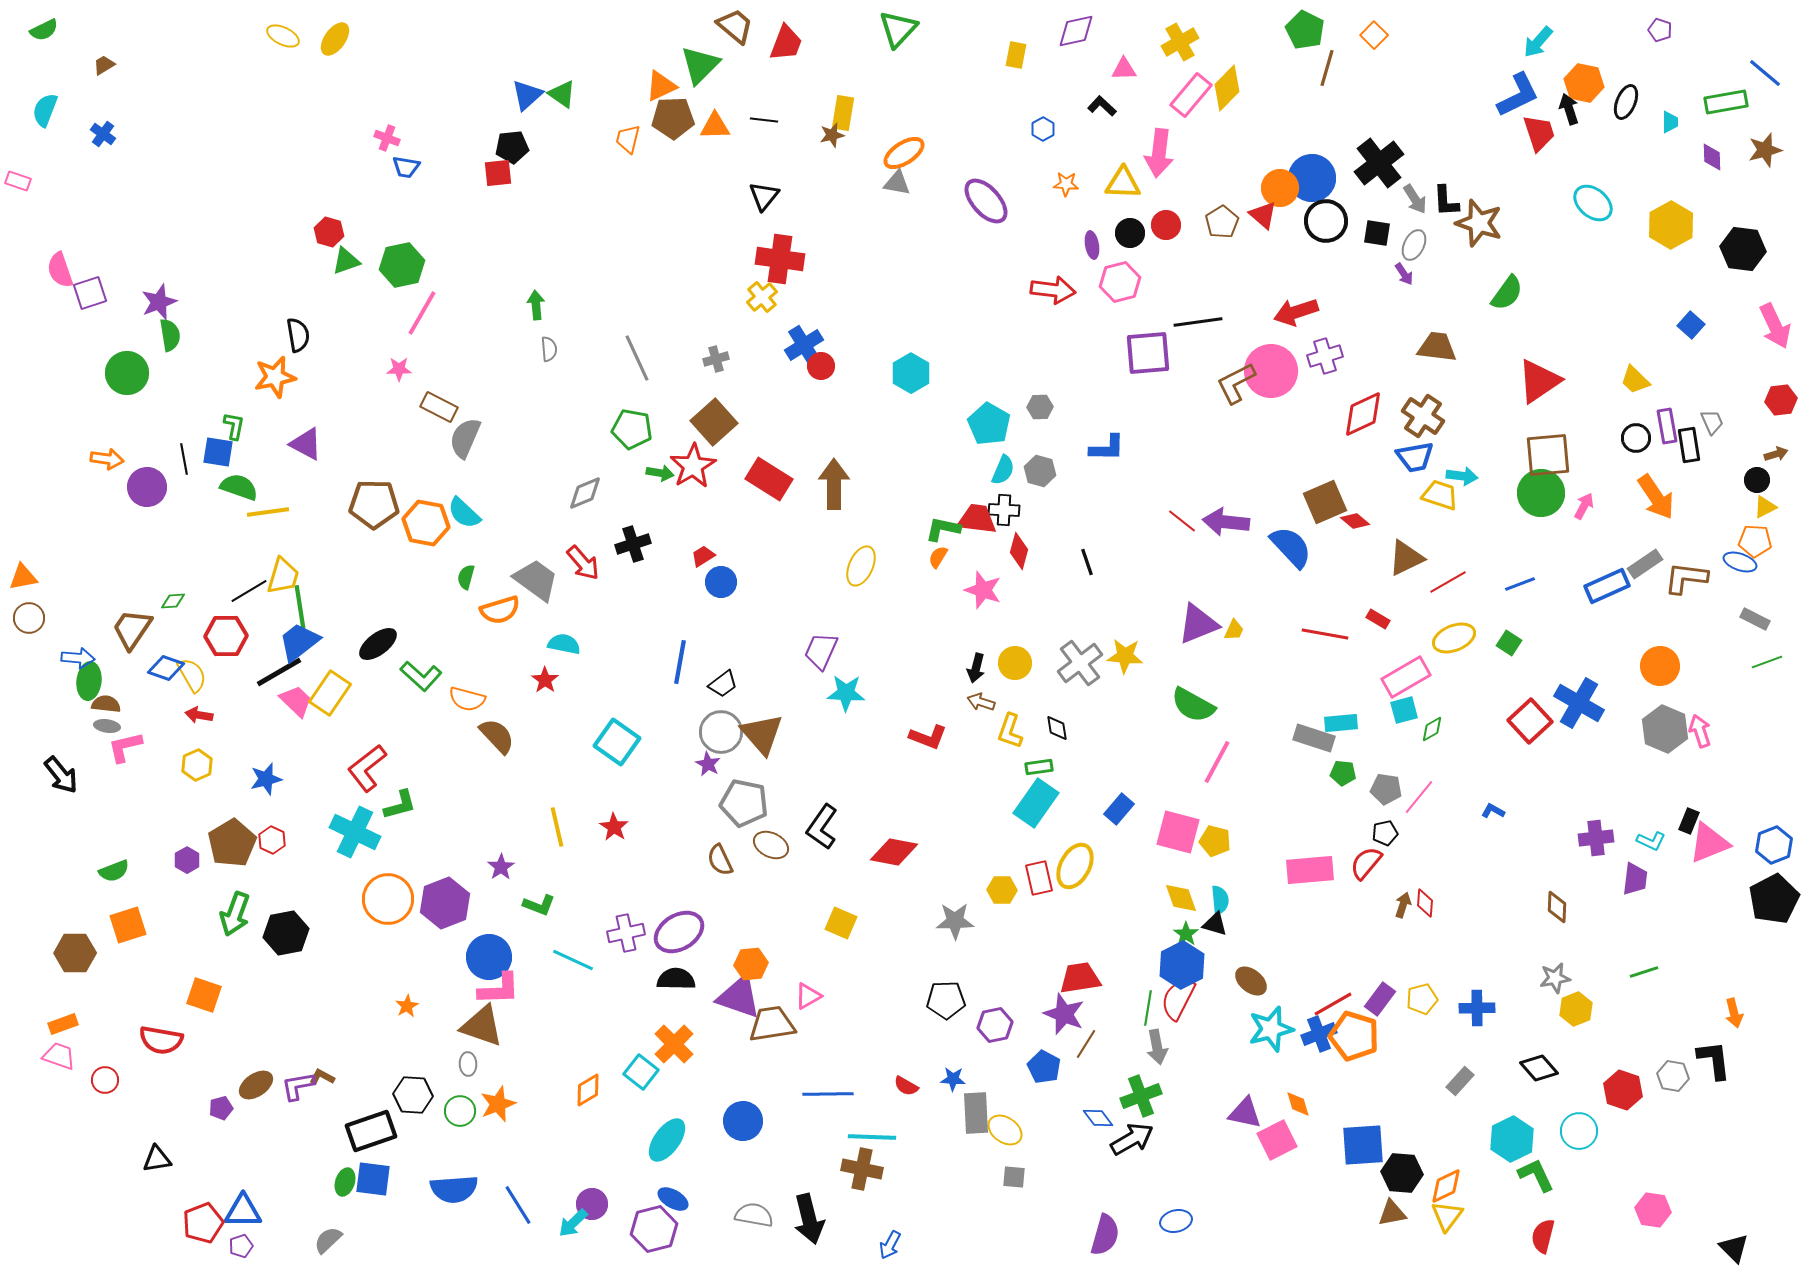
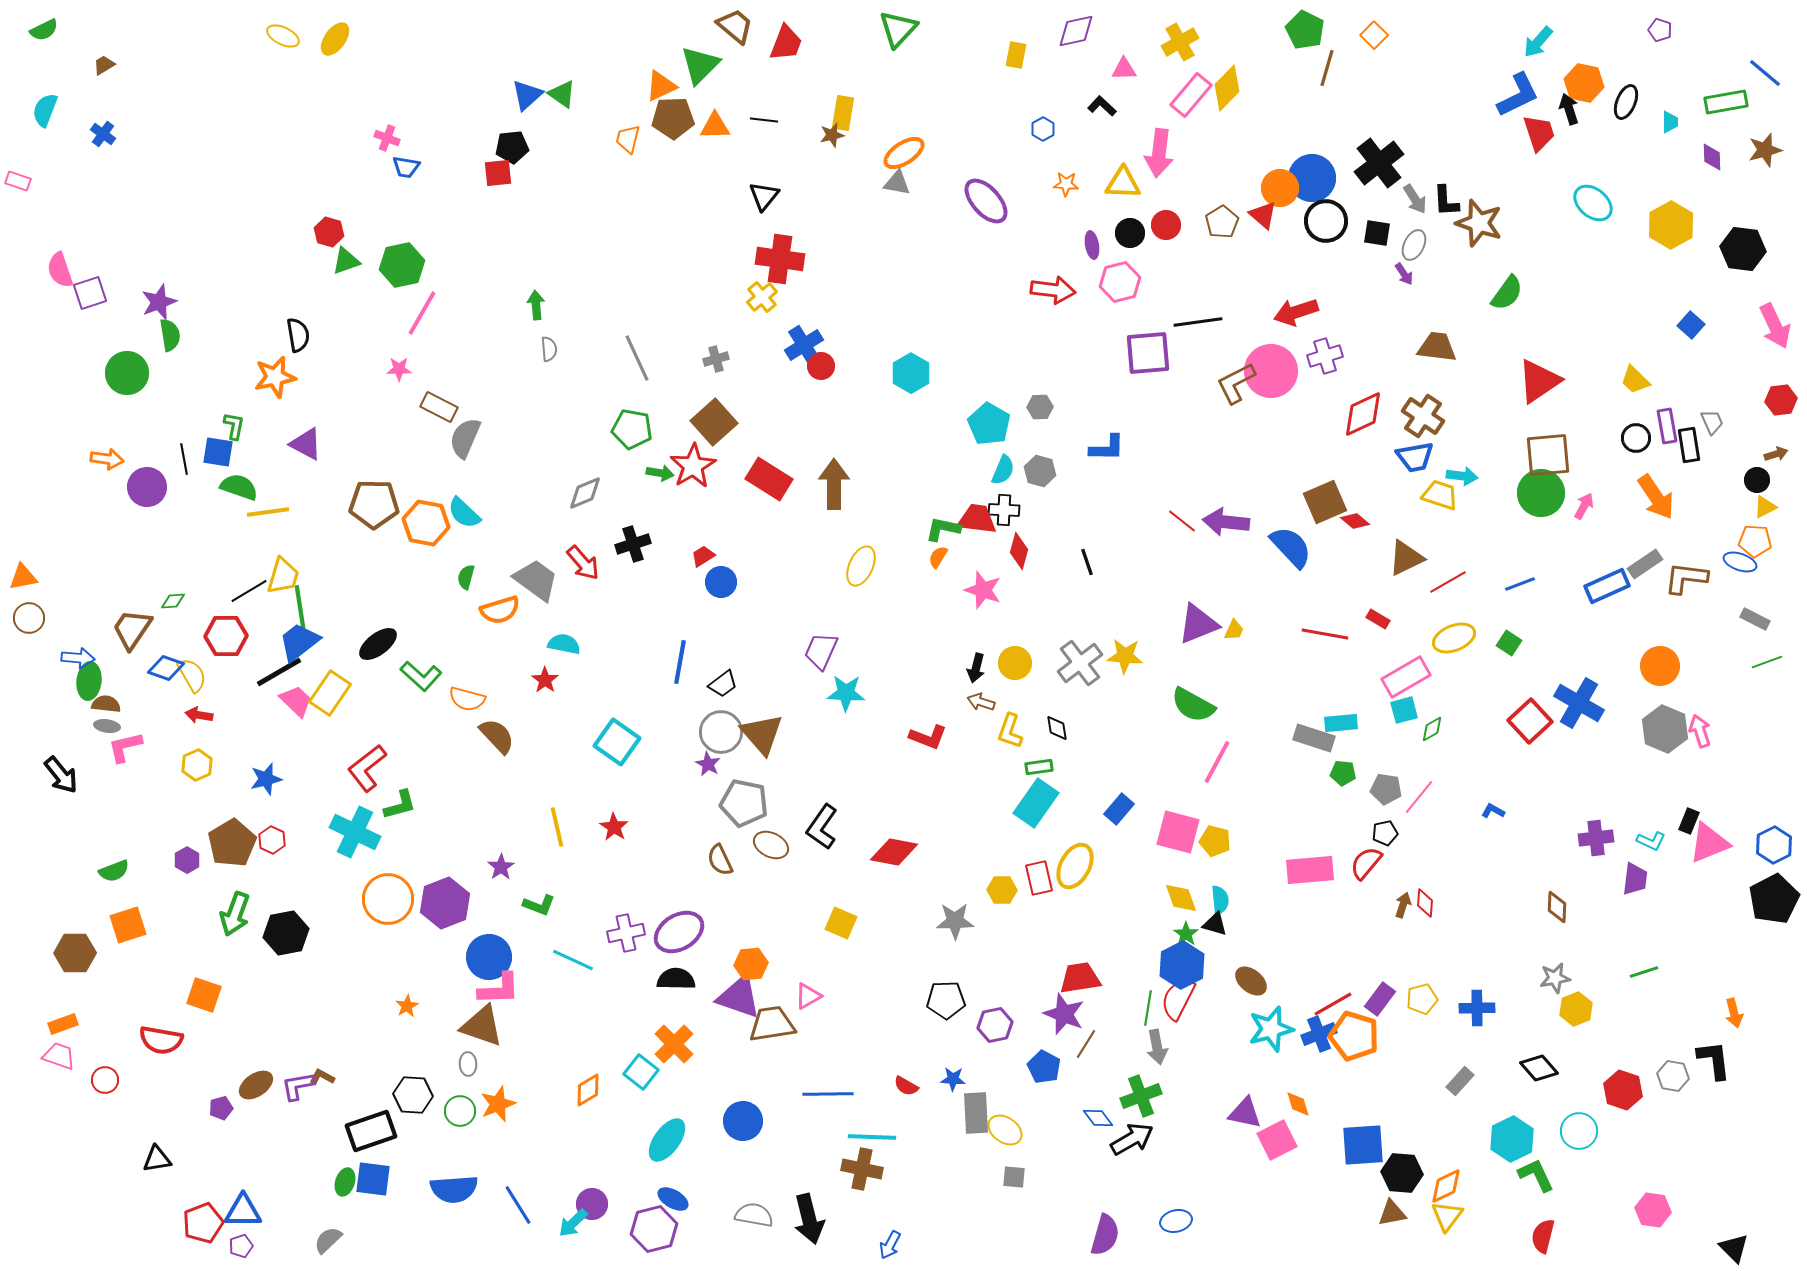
blue hexagon at (1774, 845): rotated 6 degrees counterclockwise
